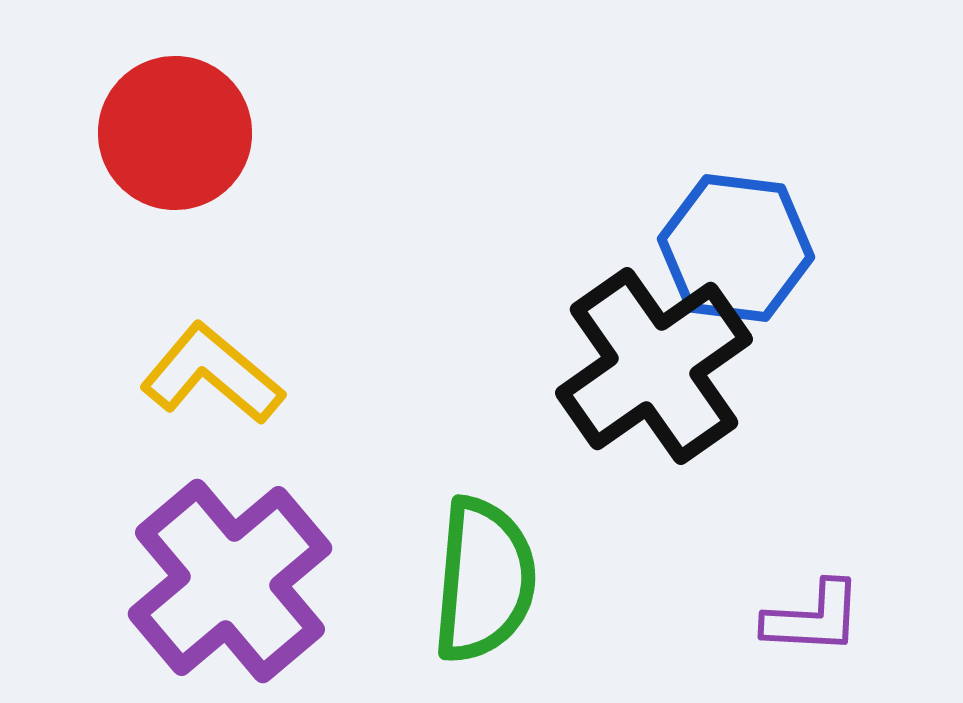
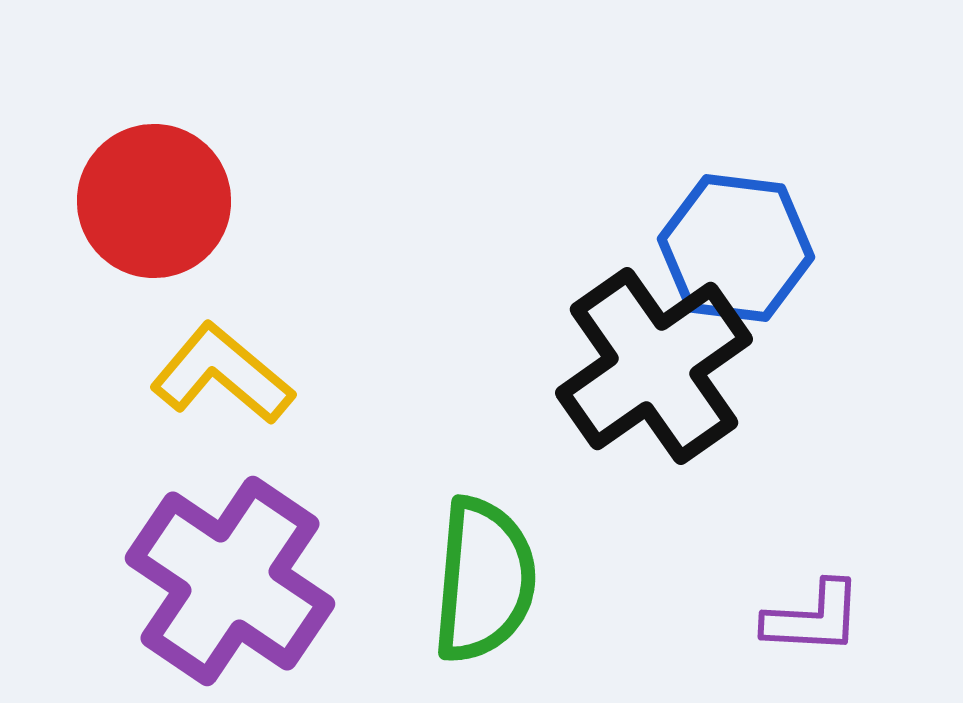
red circle: moved 21 px left, 68 px down
yellow L-shape: moved 10 px right
purple cross: rotated 16 degrees counterclockwise
